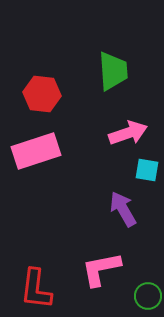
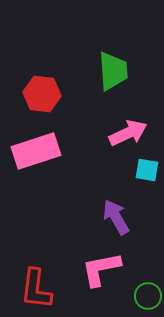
pink arrow: rotated 6 degrees counterclockwise
purple arrow: moved 7 px left, 8 px down
